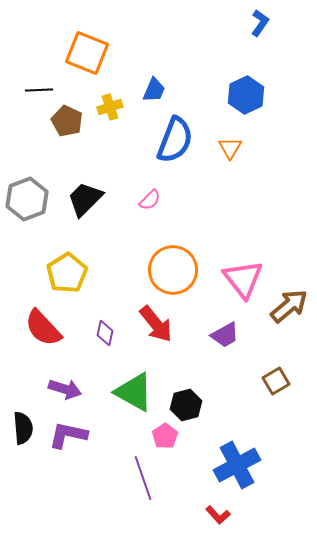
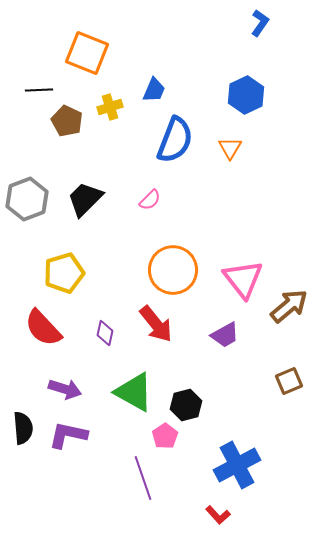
yellow pentagon: moved 3 px left; rotated 15 degrees clockwise
brown square: moved 13 px right; rotated 8 degrees clockwise
